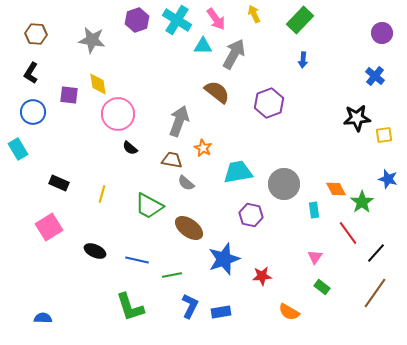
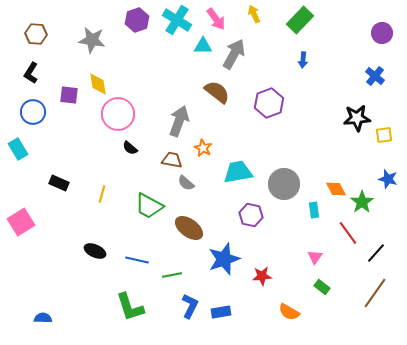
pink square at (49, 227): moved 28 px left, 5 px up
